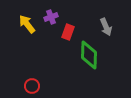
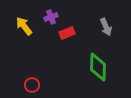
yellow arrow: moved 3 px left, 2 px down
red rectangle: moved 1 px left, 1 px down; rotated 49 degrees clockwise
green diamond: moved 9 px right, 12 px down
red circle: moved 1 px up
